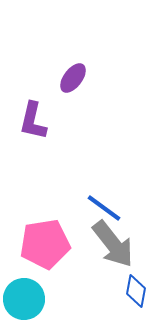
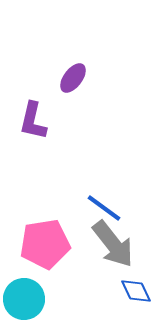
blue diamond: rotated 36 degrees counterclockwise
